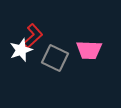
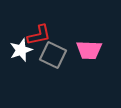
red L-shape: moved 6 px right, 1 px up; rotated 30 degrees clockwise
gray square: moved 2 px left, 3 px up
